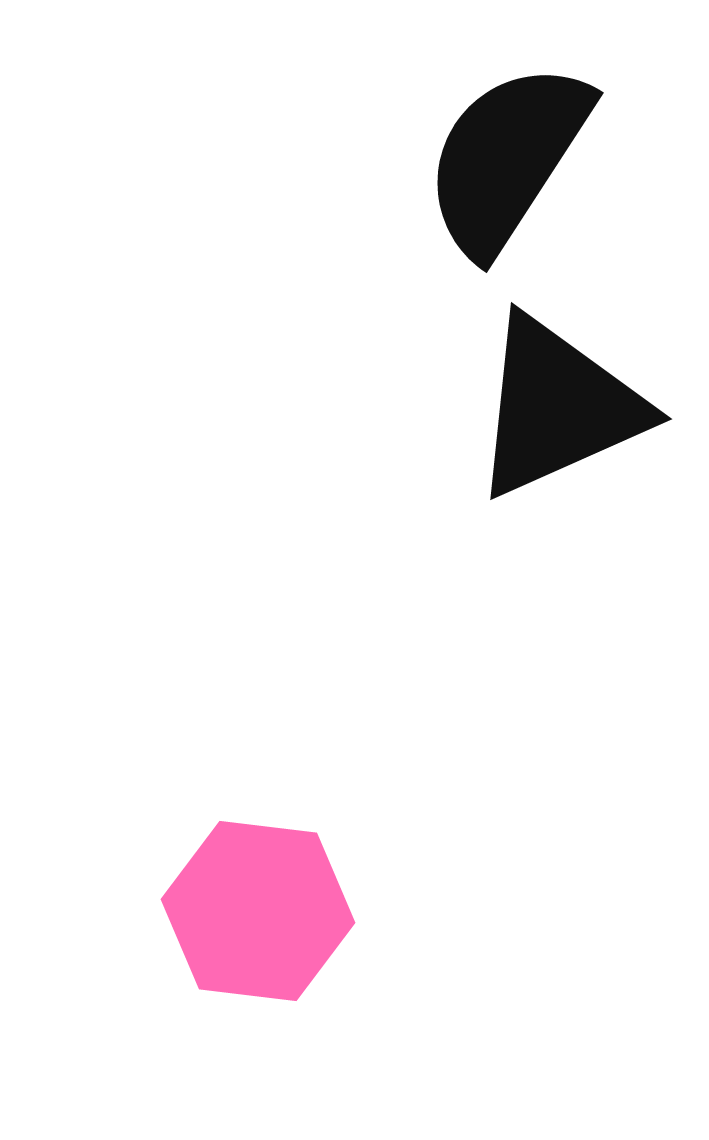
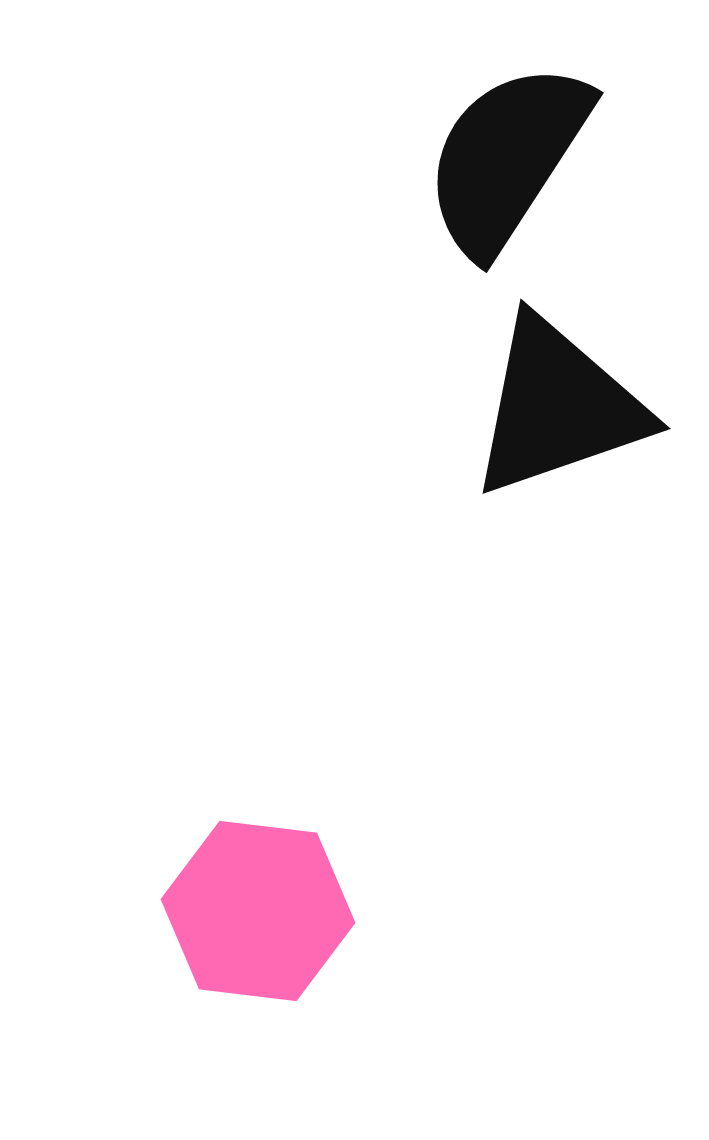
black triangle: rotated 5 degrees clockwise
